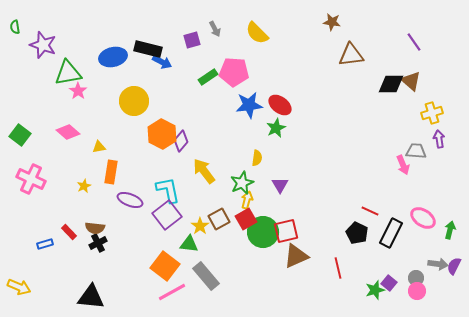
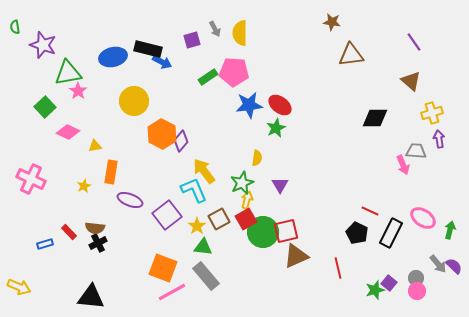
yellow semicircle at (257, 33): moved 17 px left; rotated 45 degrees clockwise
black diamond at (391, 84): moved 16 px left, 34 px down
pink diamond at (68, 132): rotated 15 degrees counterclockwise
green square at (20, 135): moved 25 px right, 28 px up; rotated 10 degrees clockwise
yellow triangle at (99, 147): moved 4 px left, 1 px up
cyan L-shape at (168, 190): moved 26 px right; rotated 12 degrees counterclockwise
yellow star at (200, 226): moved 3 px left
green triangle at (189, 244): moved 14 px right, 3 px down
gray arrow at (438, 264): rotated 42 degrees clockwise
orange square at (165, 266): moved 2 px left, 2 px down; rotated 16 degrees counterclockwise
purple semicircle at (454, 266): rotated 108 degrees clockwise
